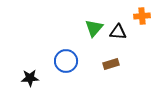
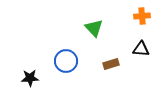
green triangle: rotated 24 degrees counterclockwise
black triangle: moved 23 px right, 17 px down
